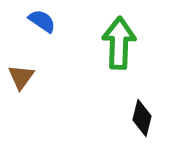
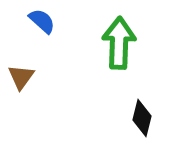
blue semicircle: rotated 8 degrees clockwise
